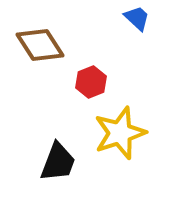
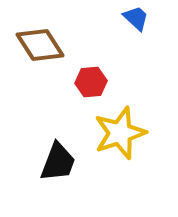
blue trapezoid: moved 1 px left
red hexagon: rotated 16 degrees clockwise
